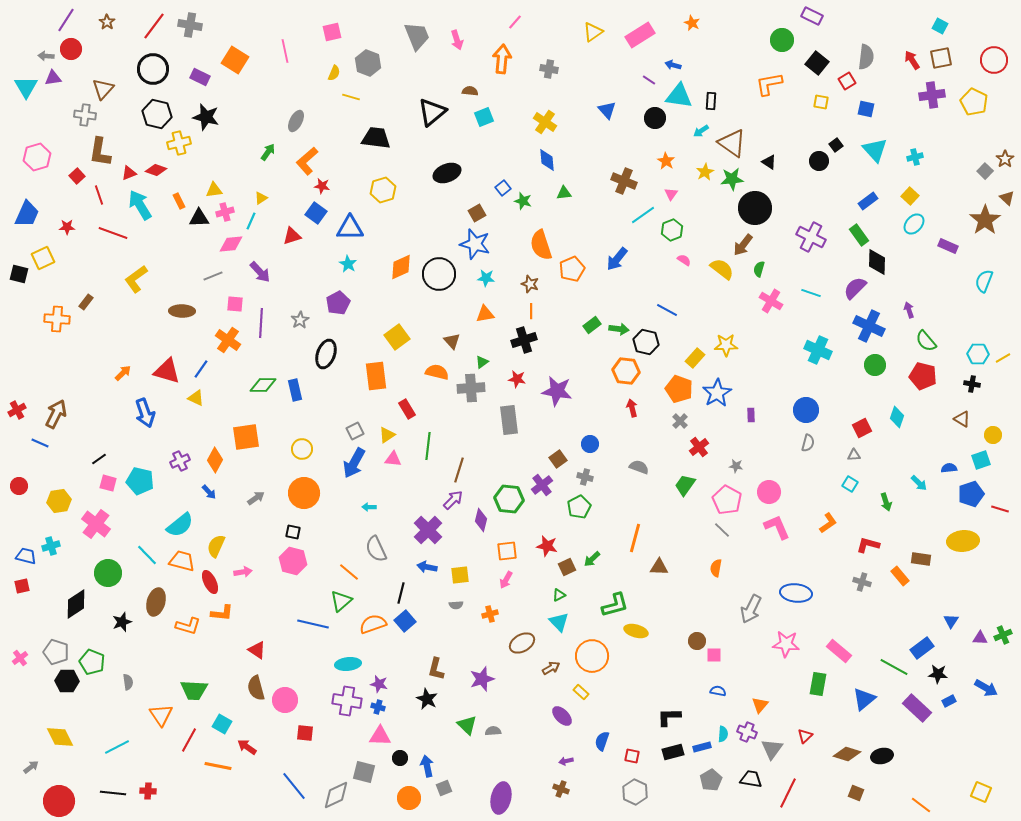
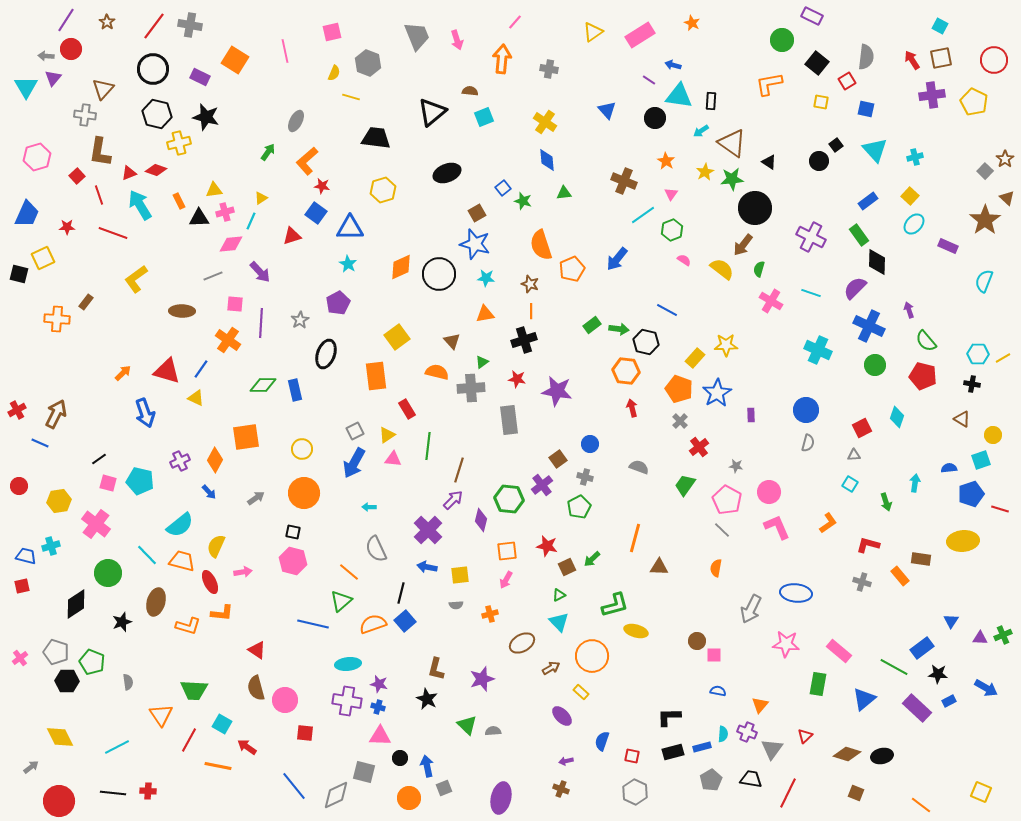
purple triangle at (53, 78): rotated 42 degrees counterclockwise
cyan arrow at (919, 483): moved 4 px left; rotated 126 degrees counterclockwise
